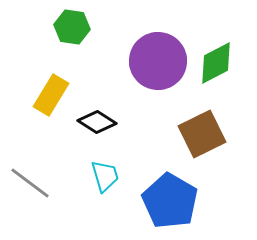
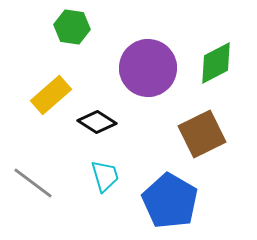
purple circle: moved 10 px left, 7 px down
yellow rectangle: rotated 18 degrees clockwise
gray line: moved 3 px right
